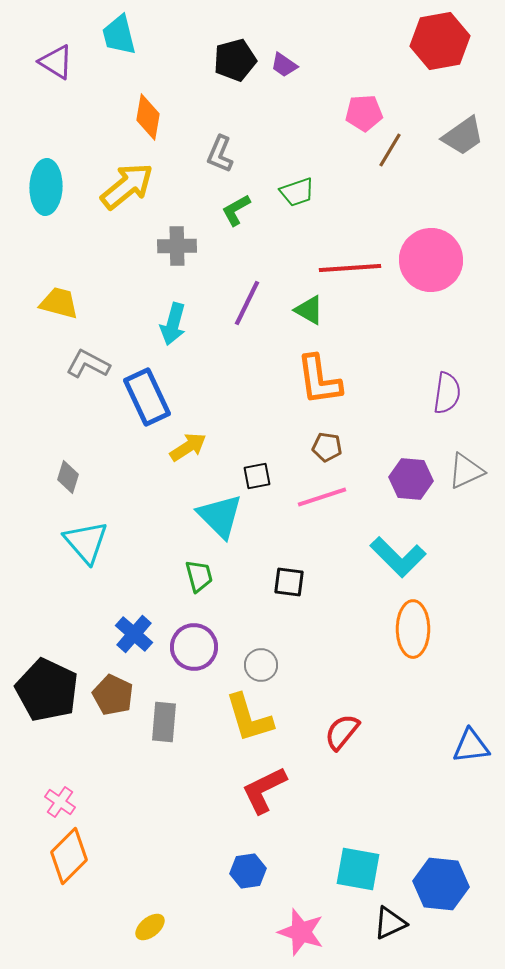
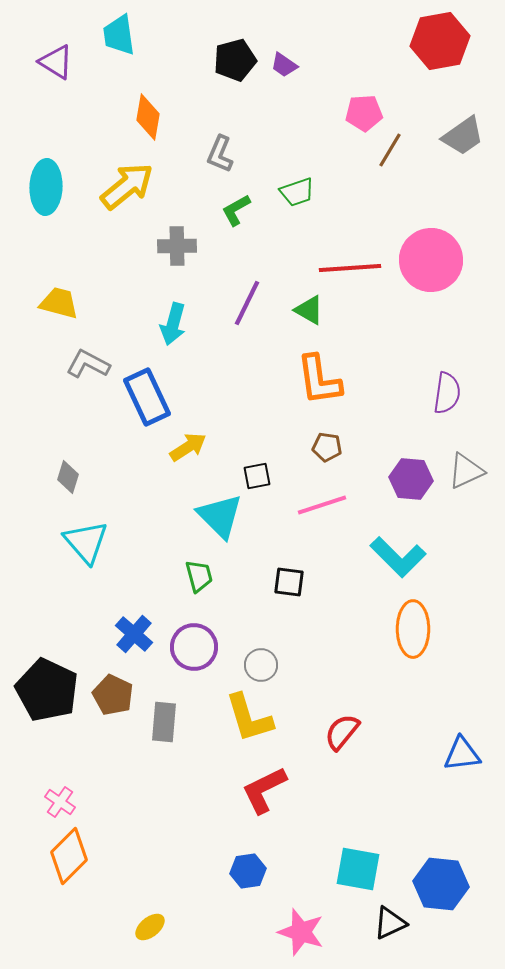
cyan trapezoid at (119, 35): rotated 6 degrees clockwise
pink line at (322, 497): moved 8 px down
blue triangle at (471, 746): moved 9 px left, 8 px down
